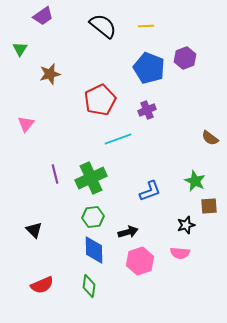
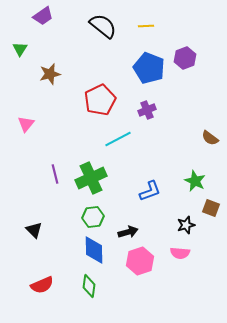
cyan line: rotated 8 degrees counterclockwise
brown square: moved 2 px right, 2 px down; rotated 24 degrees clockwise
